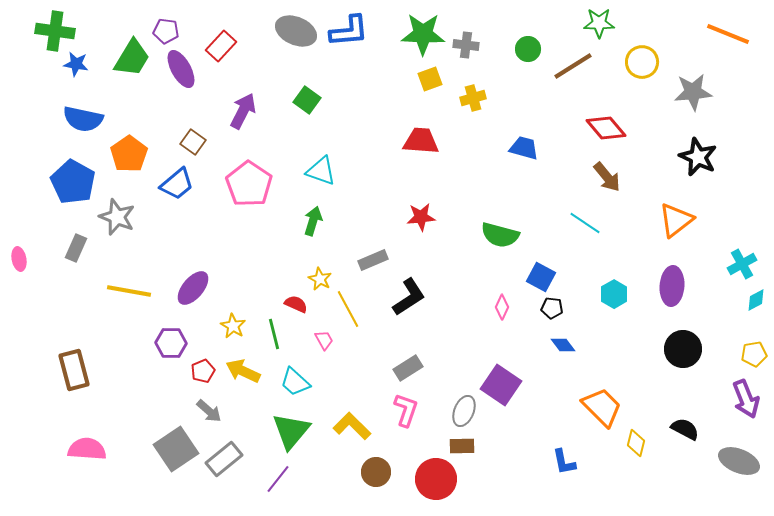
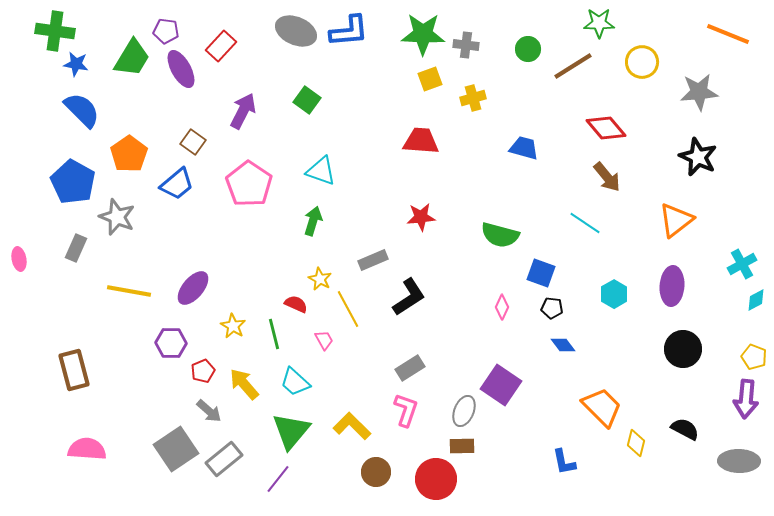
gray star at (693, 92): moved 6 px right
blue semicircle at (83, 119): moved 1 px left, 9 px up; rotated 147 degrees counterclockwise
blue square at (541, 277): moved 4 px up; rotated 8 degrees counterclockwise
yellow pentagon at (754, 354): moved 3 px down; rotated 30 degrees clockwise
gray rectangle at (408, 368): moved 2 px right
yellow arrow at (243, 371): moved 1 px right, 13 px down; rotated 24 degrees clockwise
purple arrow at (746, 399): rotated 27 degrees clockwise
gray ellipse at (739, 461): rotated 21 degrees counterclockwise
